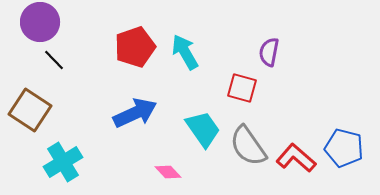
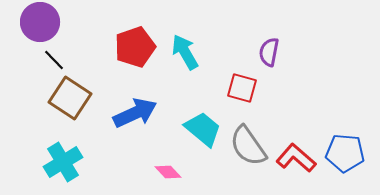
brown square: moved 40 px right, 12 px up
cyan trapezoid: rotated 15 degrees counterclockwise
blue pentagon: moved 1 px right, 5 px down; rotated 9 degrees counterclockwise
